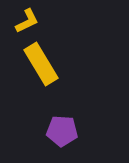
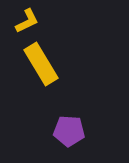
purple pentagon: moved 7 px right
